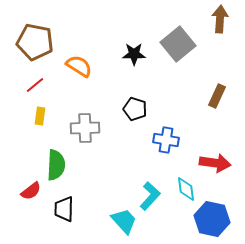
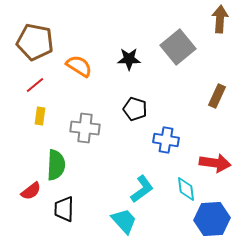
gray square: moved 3 px down
black star: moved 5 px left, 5 px down
gray cross: rotated 8 degrees clockwise
cyan L-shape: moved 8 px left, 7 px up; rotated 12 degrees clockwise
blue hexagon: rotated 16 degrees counterclockwise
